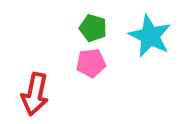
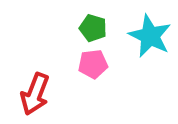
pink pentagon: moved 2 px right, 1 px down
red arrow: rotated 9 degrees clockwise
